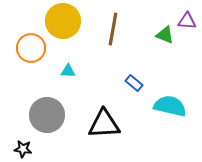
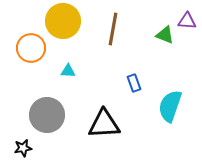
blue rectangle: rotated 30 degrees clockwise
cyan semicircle: rotated 84 degrees counterclockwise
black star: moved 1 px up; rotated 18 degrees counterclockwise
